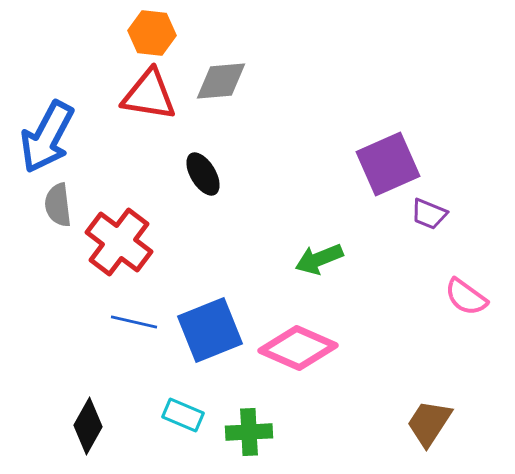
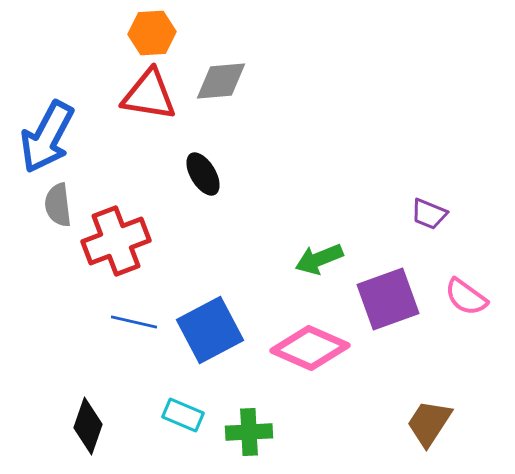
orange hexagon: rotated 9 degrees counterclockwise
purple square: moved 135 px down; rotated 4 degrees clockwise
red cross: moved 3 px left, 1 px up; rotated 32 degrees clockwise
blue square: rotated 6 degrees counterclockwise
pink diamond: moved 12 px right
black diamond: rotated 10 degrees counterclockwise
